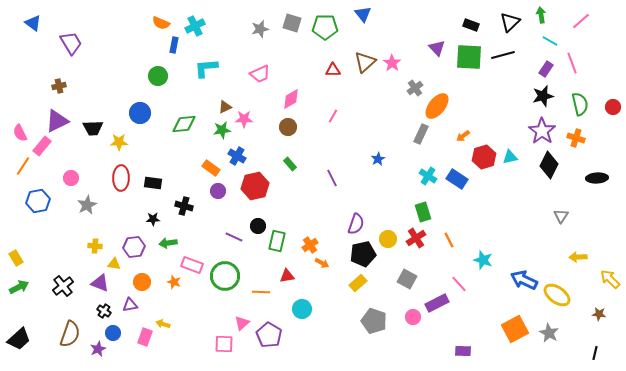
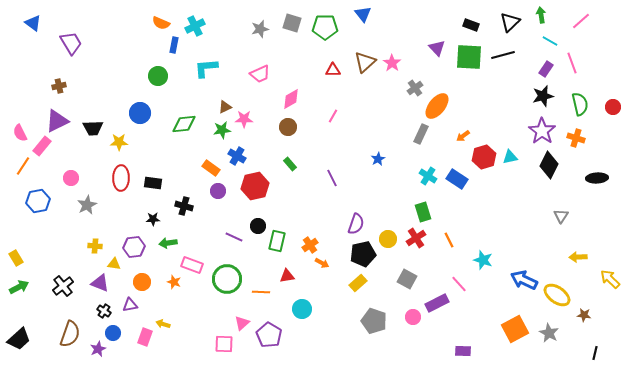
green circle at (225, 276): moved 2 px right, 3 px down
brown star at (599, 314): moved 15 px left, 1 px down
